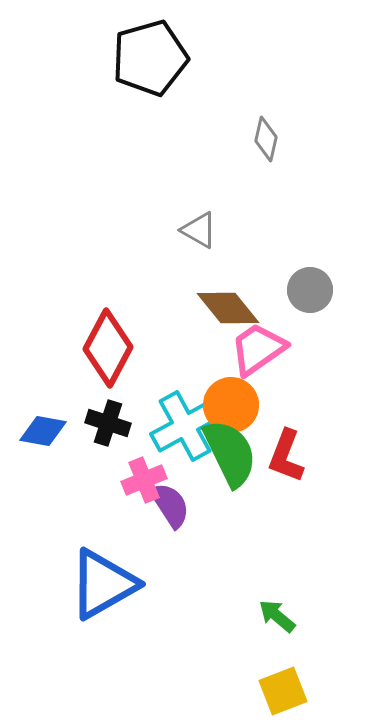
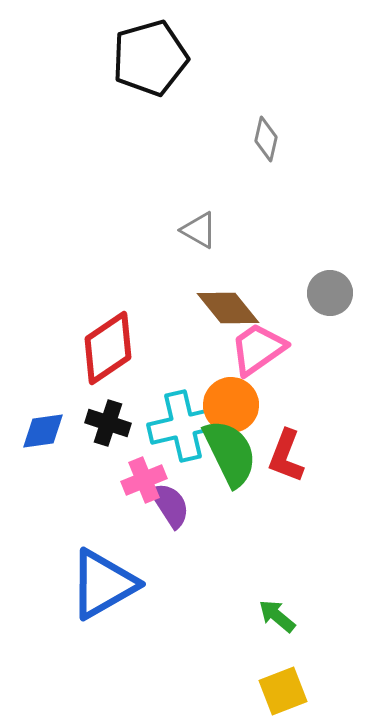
gray circle: moved 20 px right, 3 px down
red diamond: rotated 28 degrees clockwise
cyan cross: moved 2 px left; rotated 16 degrees clockwise
blue diamond: rotated 18 degrees counterclockwise
